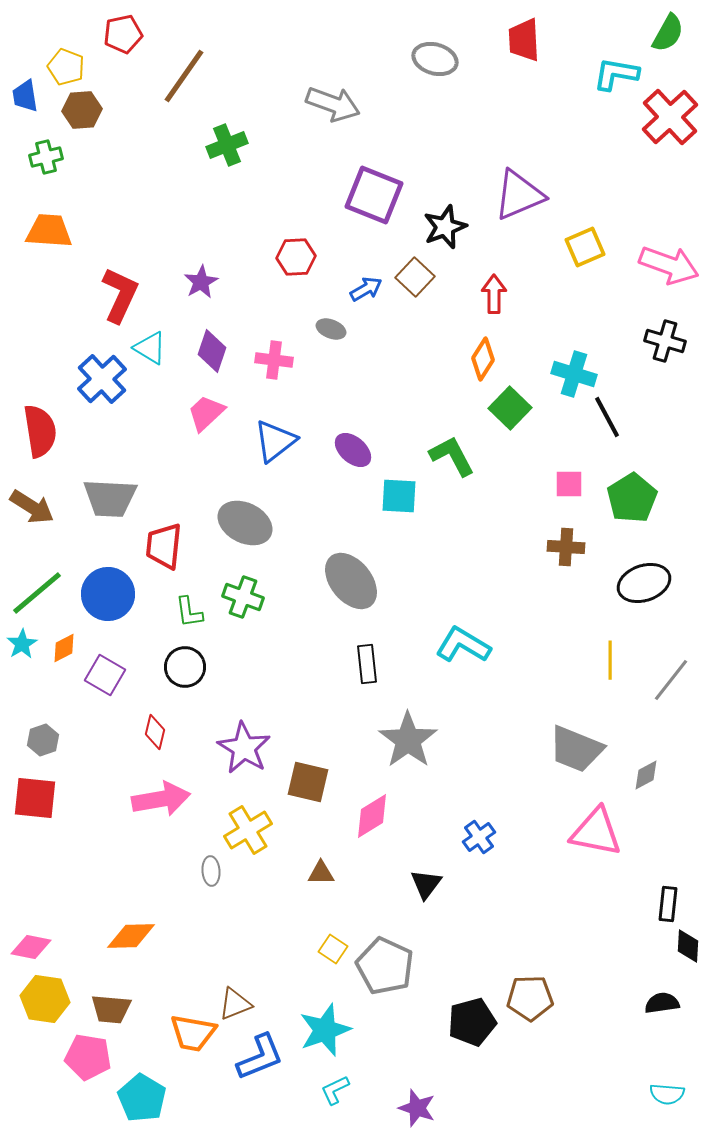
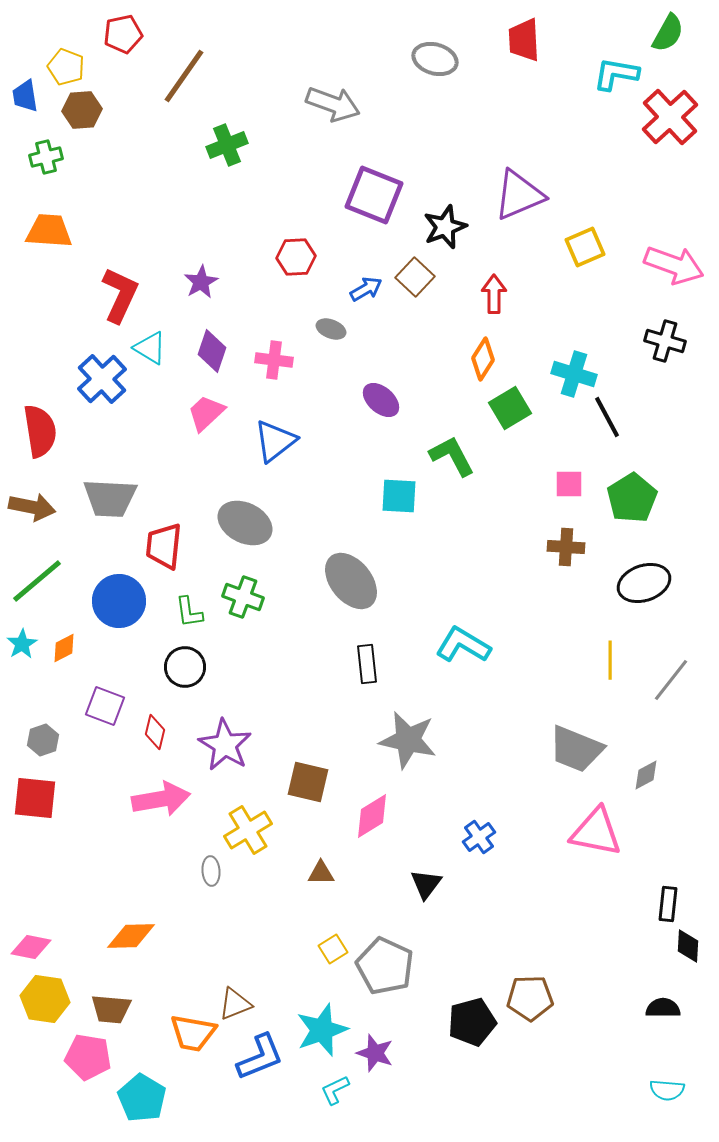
pink arrow at (669, 265): moved 5 px right
green square at (510, 408): rotated 15 degrees clockwise
purple ellipse at (353, 450): moved 28 px right, 50 px up
brown arrow at (32, 507): rotated 21 degrees counterclockwise
green line at (37, 593): moved 12 px up
blue circle at (108, 594): moved 11 px right, 7 px down
purple square at (105, 675): moved 31 px down; rotated 9 degrees counterclockwise
gray star at (408, 740): rotated 24 degrees counterclockwise
purple star at (244, 748): moved 19 px left, 3 px up
yellow square at (333, 949): rotated 24 degrees clockwise
black semicircle at (662, 1003): moved 1 px right, 5 px down; rotated 8 degrees clockwise
cyan star at (325, 1030): moved 3 px left
cyan semicircle at (667, 1094): moved 4 px up
purple star at (417, 1108): moved 42 px left, 55 px up
